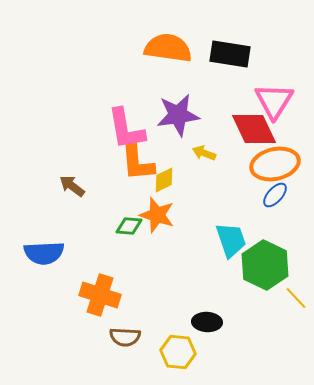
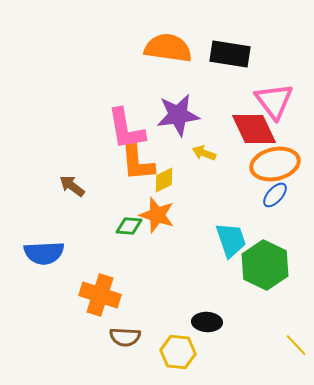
pink triangle: rotated 9 degrees counterclockwise
yellow line: moved 47 px down
